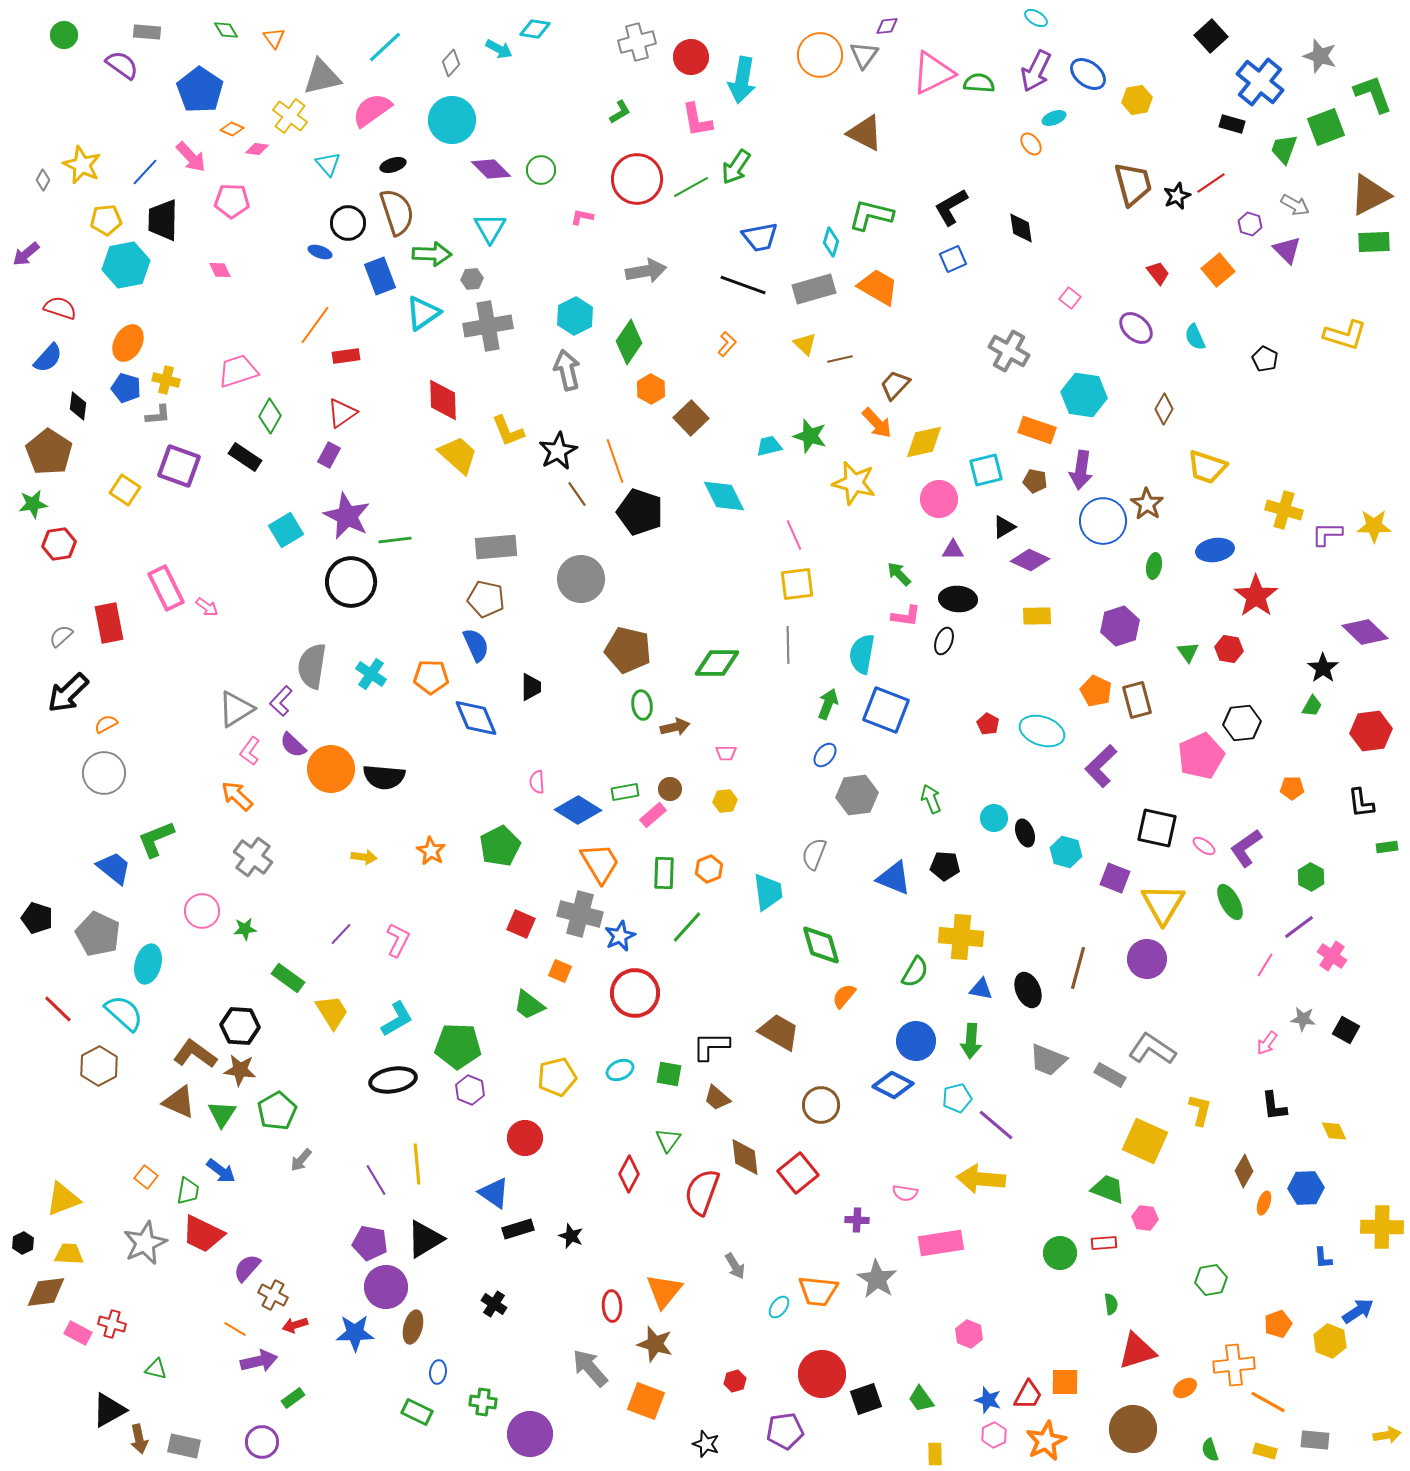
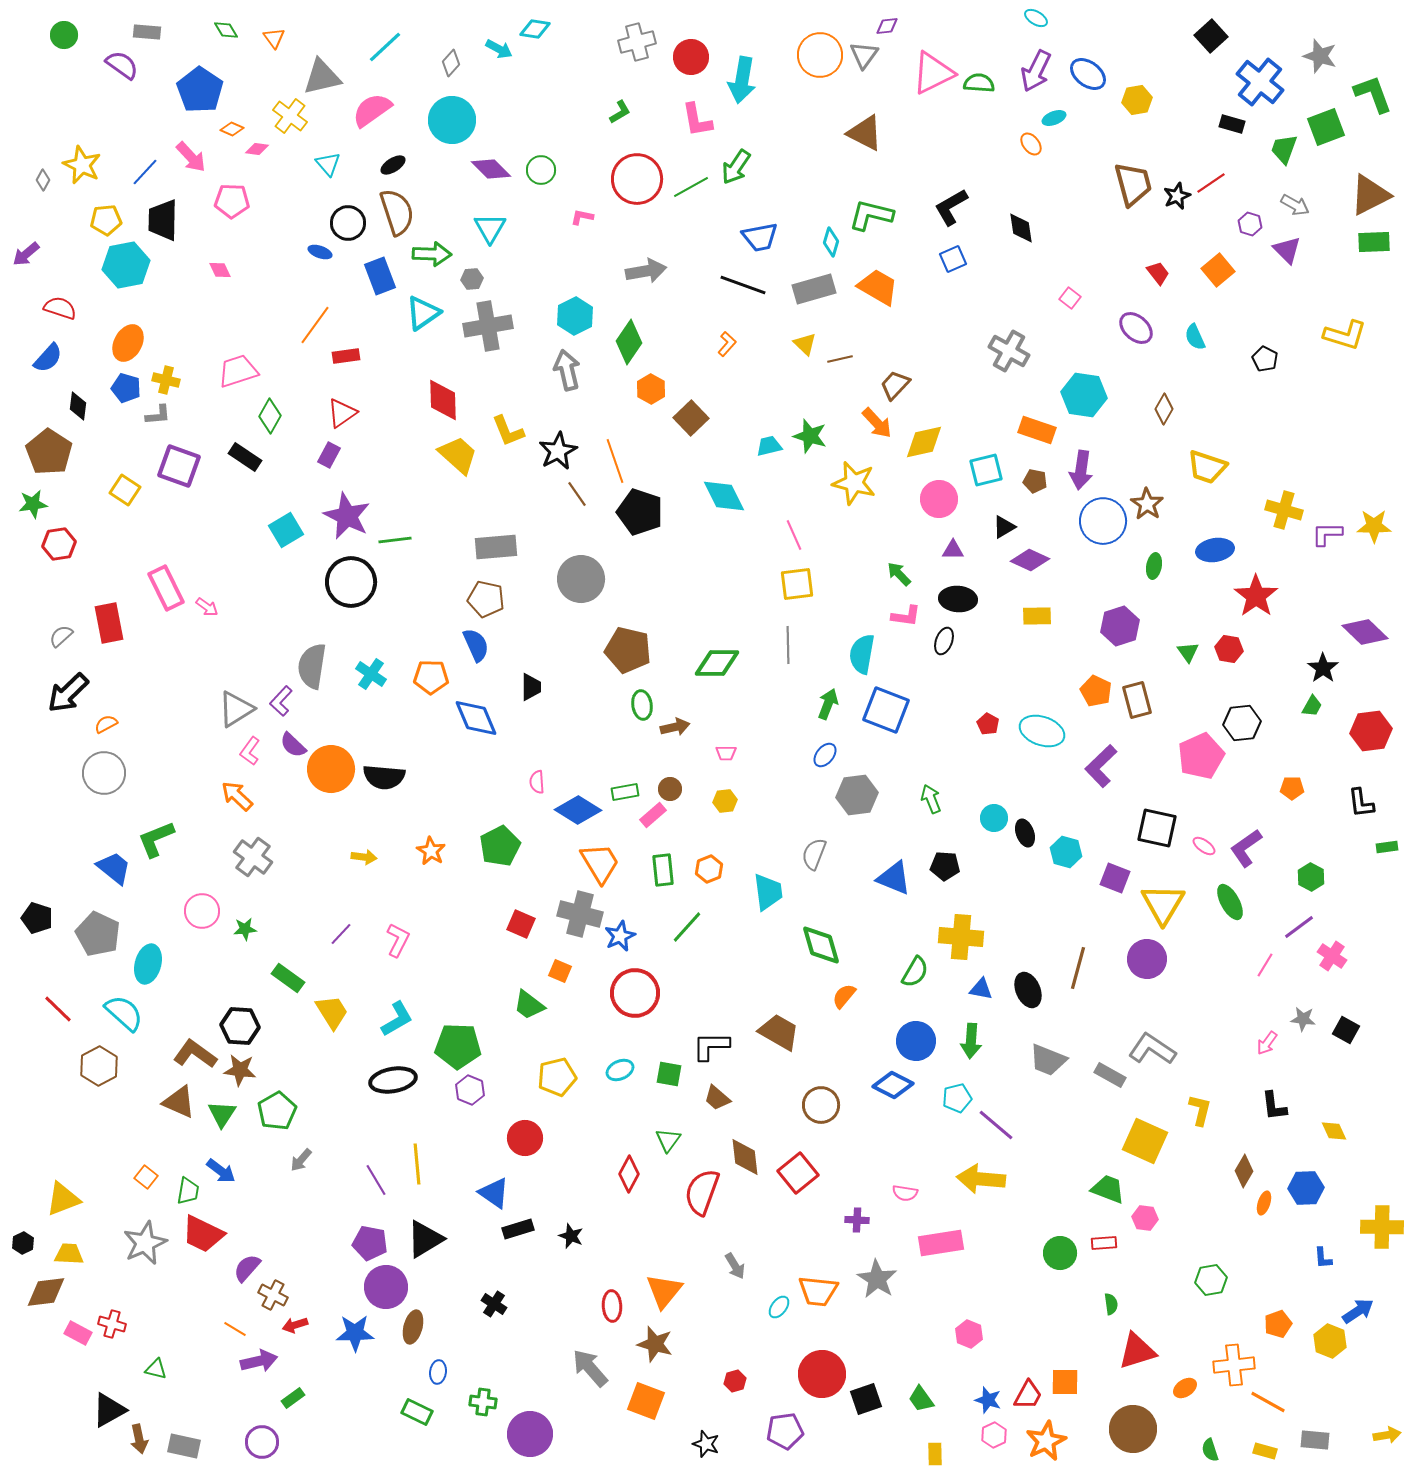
black ellipse at (393, 165): rotated 15 degrees counterclockwise
green rectangle at (664, 873): moved 1 px left, 3 px up; rotated 8 degrees counterclockwise
